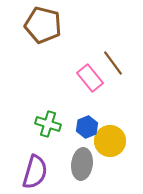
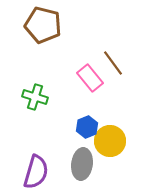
green cross: moved 13 px left, 27 px up
purple semicircle: moved 1 px right
